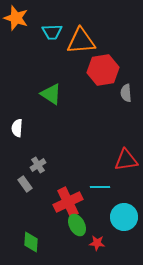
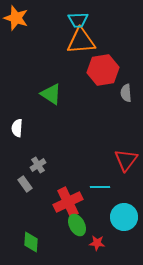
cyan trapezoid: moved 26 px right, 12 px up
red triangle: rotated 45 degrees counterclockwise
